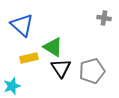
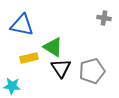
blue triangle: rotated 30 degrees counterclockwise
cyan star: rotated 24 degrees clockwise
